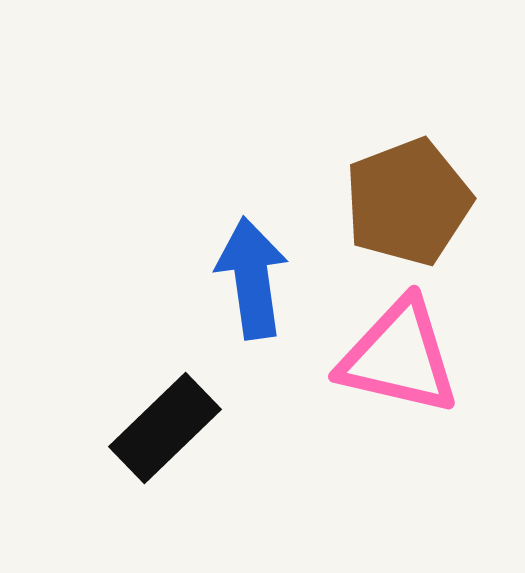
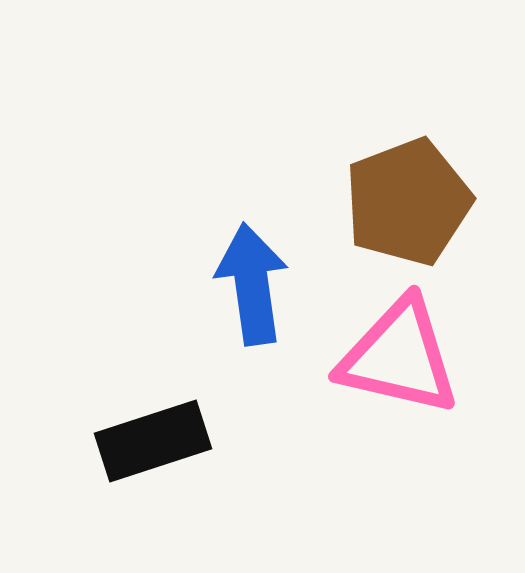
blue arrow: moved 6 px down
black rectangle: moved 12 px left, 13 px down; rotated 26 degrees clockwise
